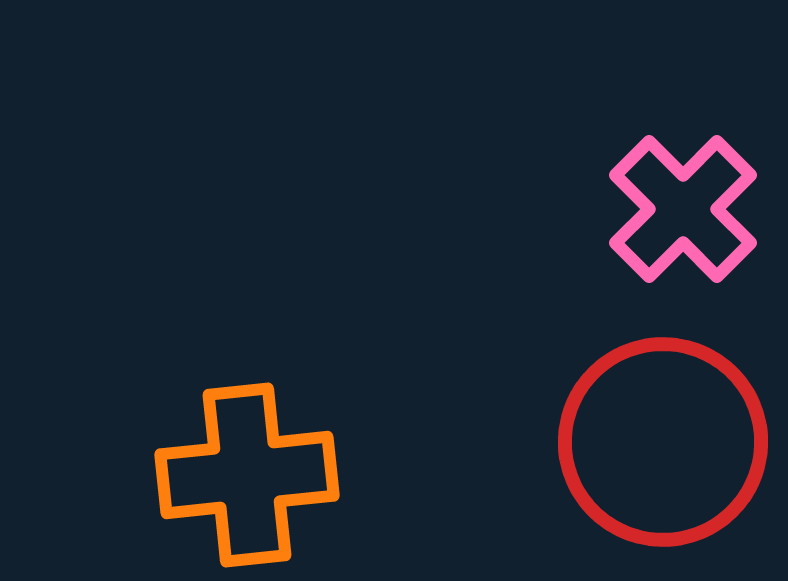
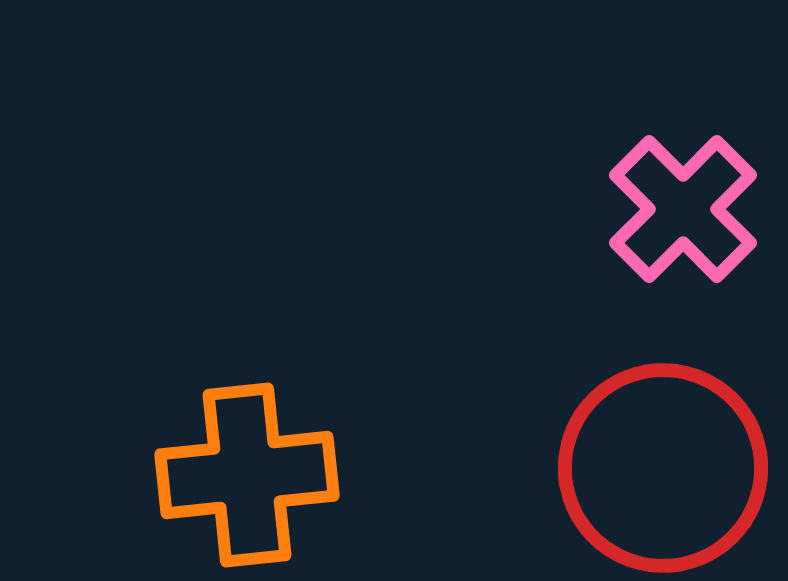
red circle: moved 26 px down
